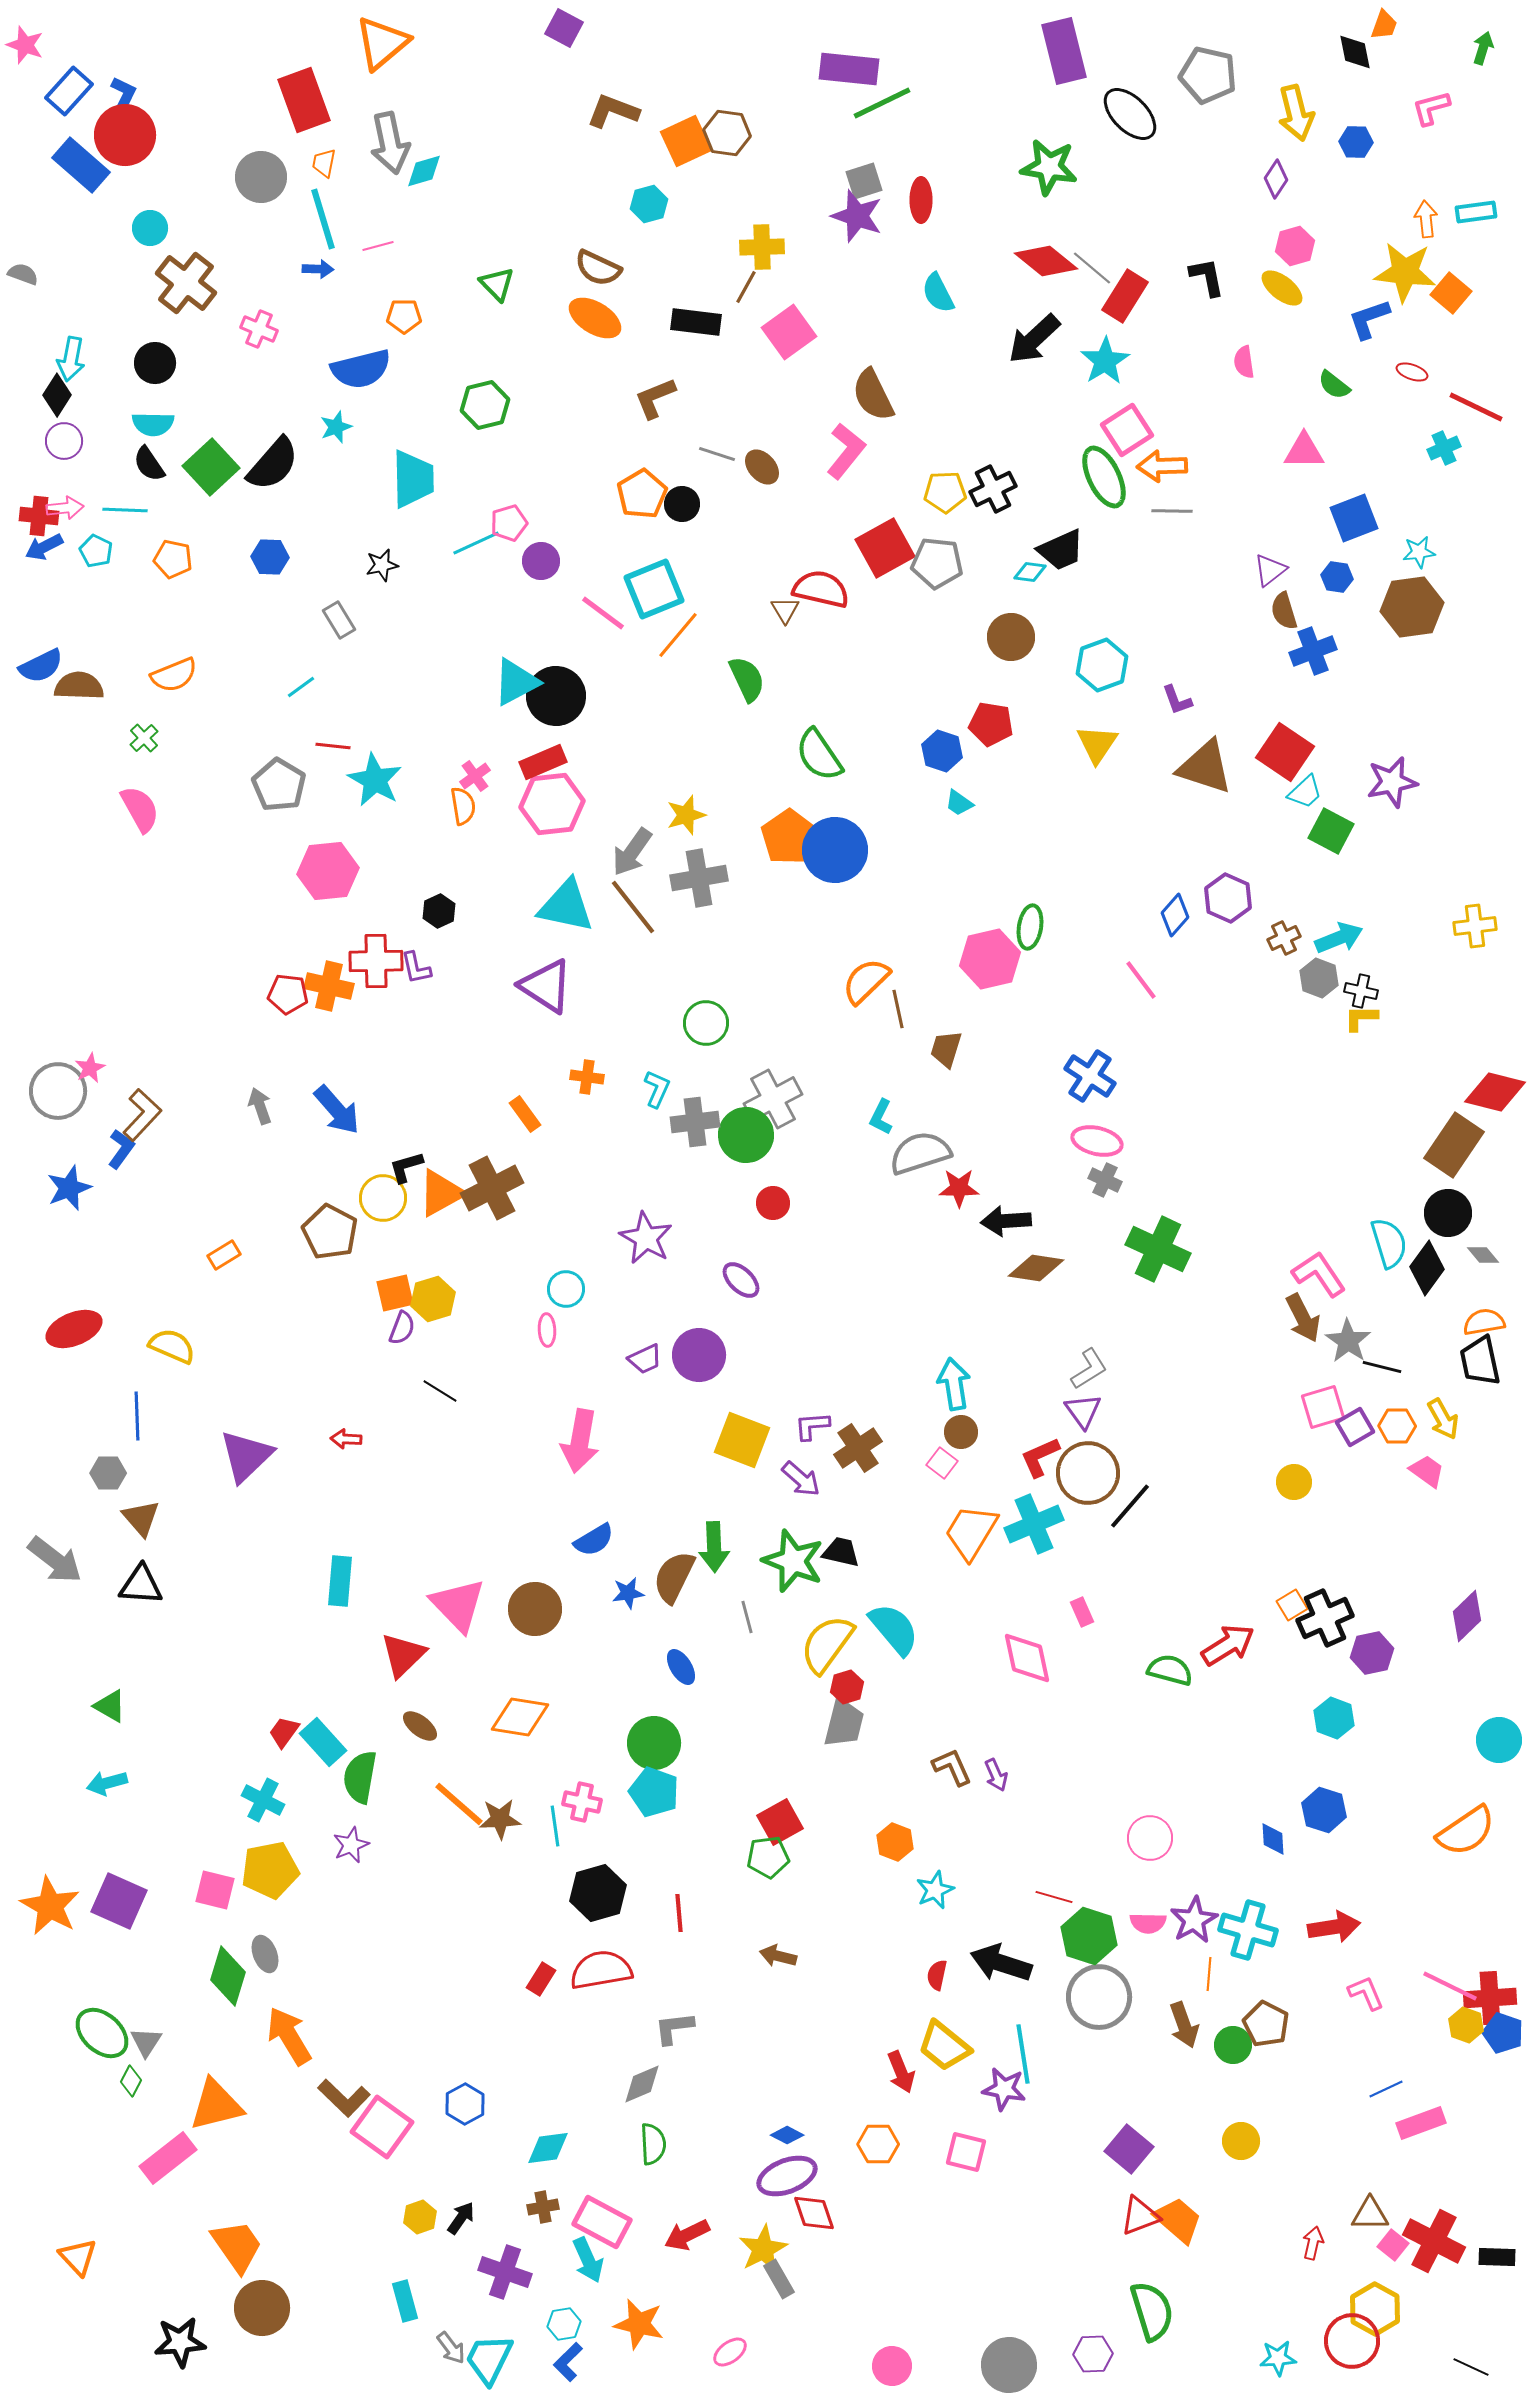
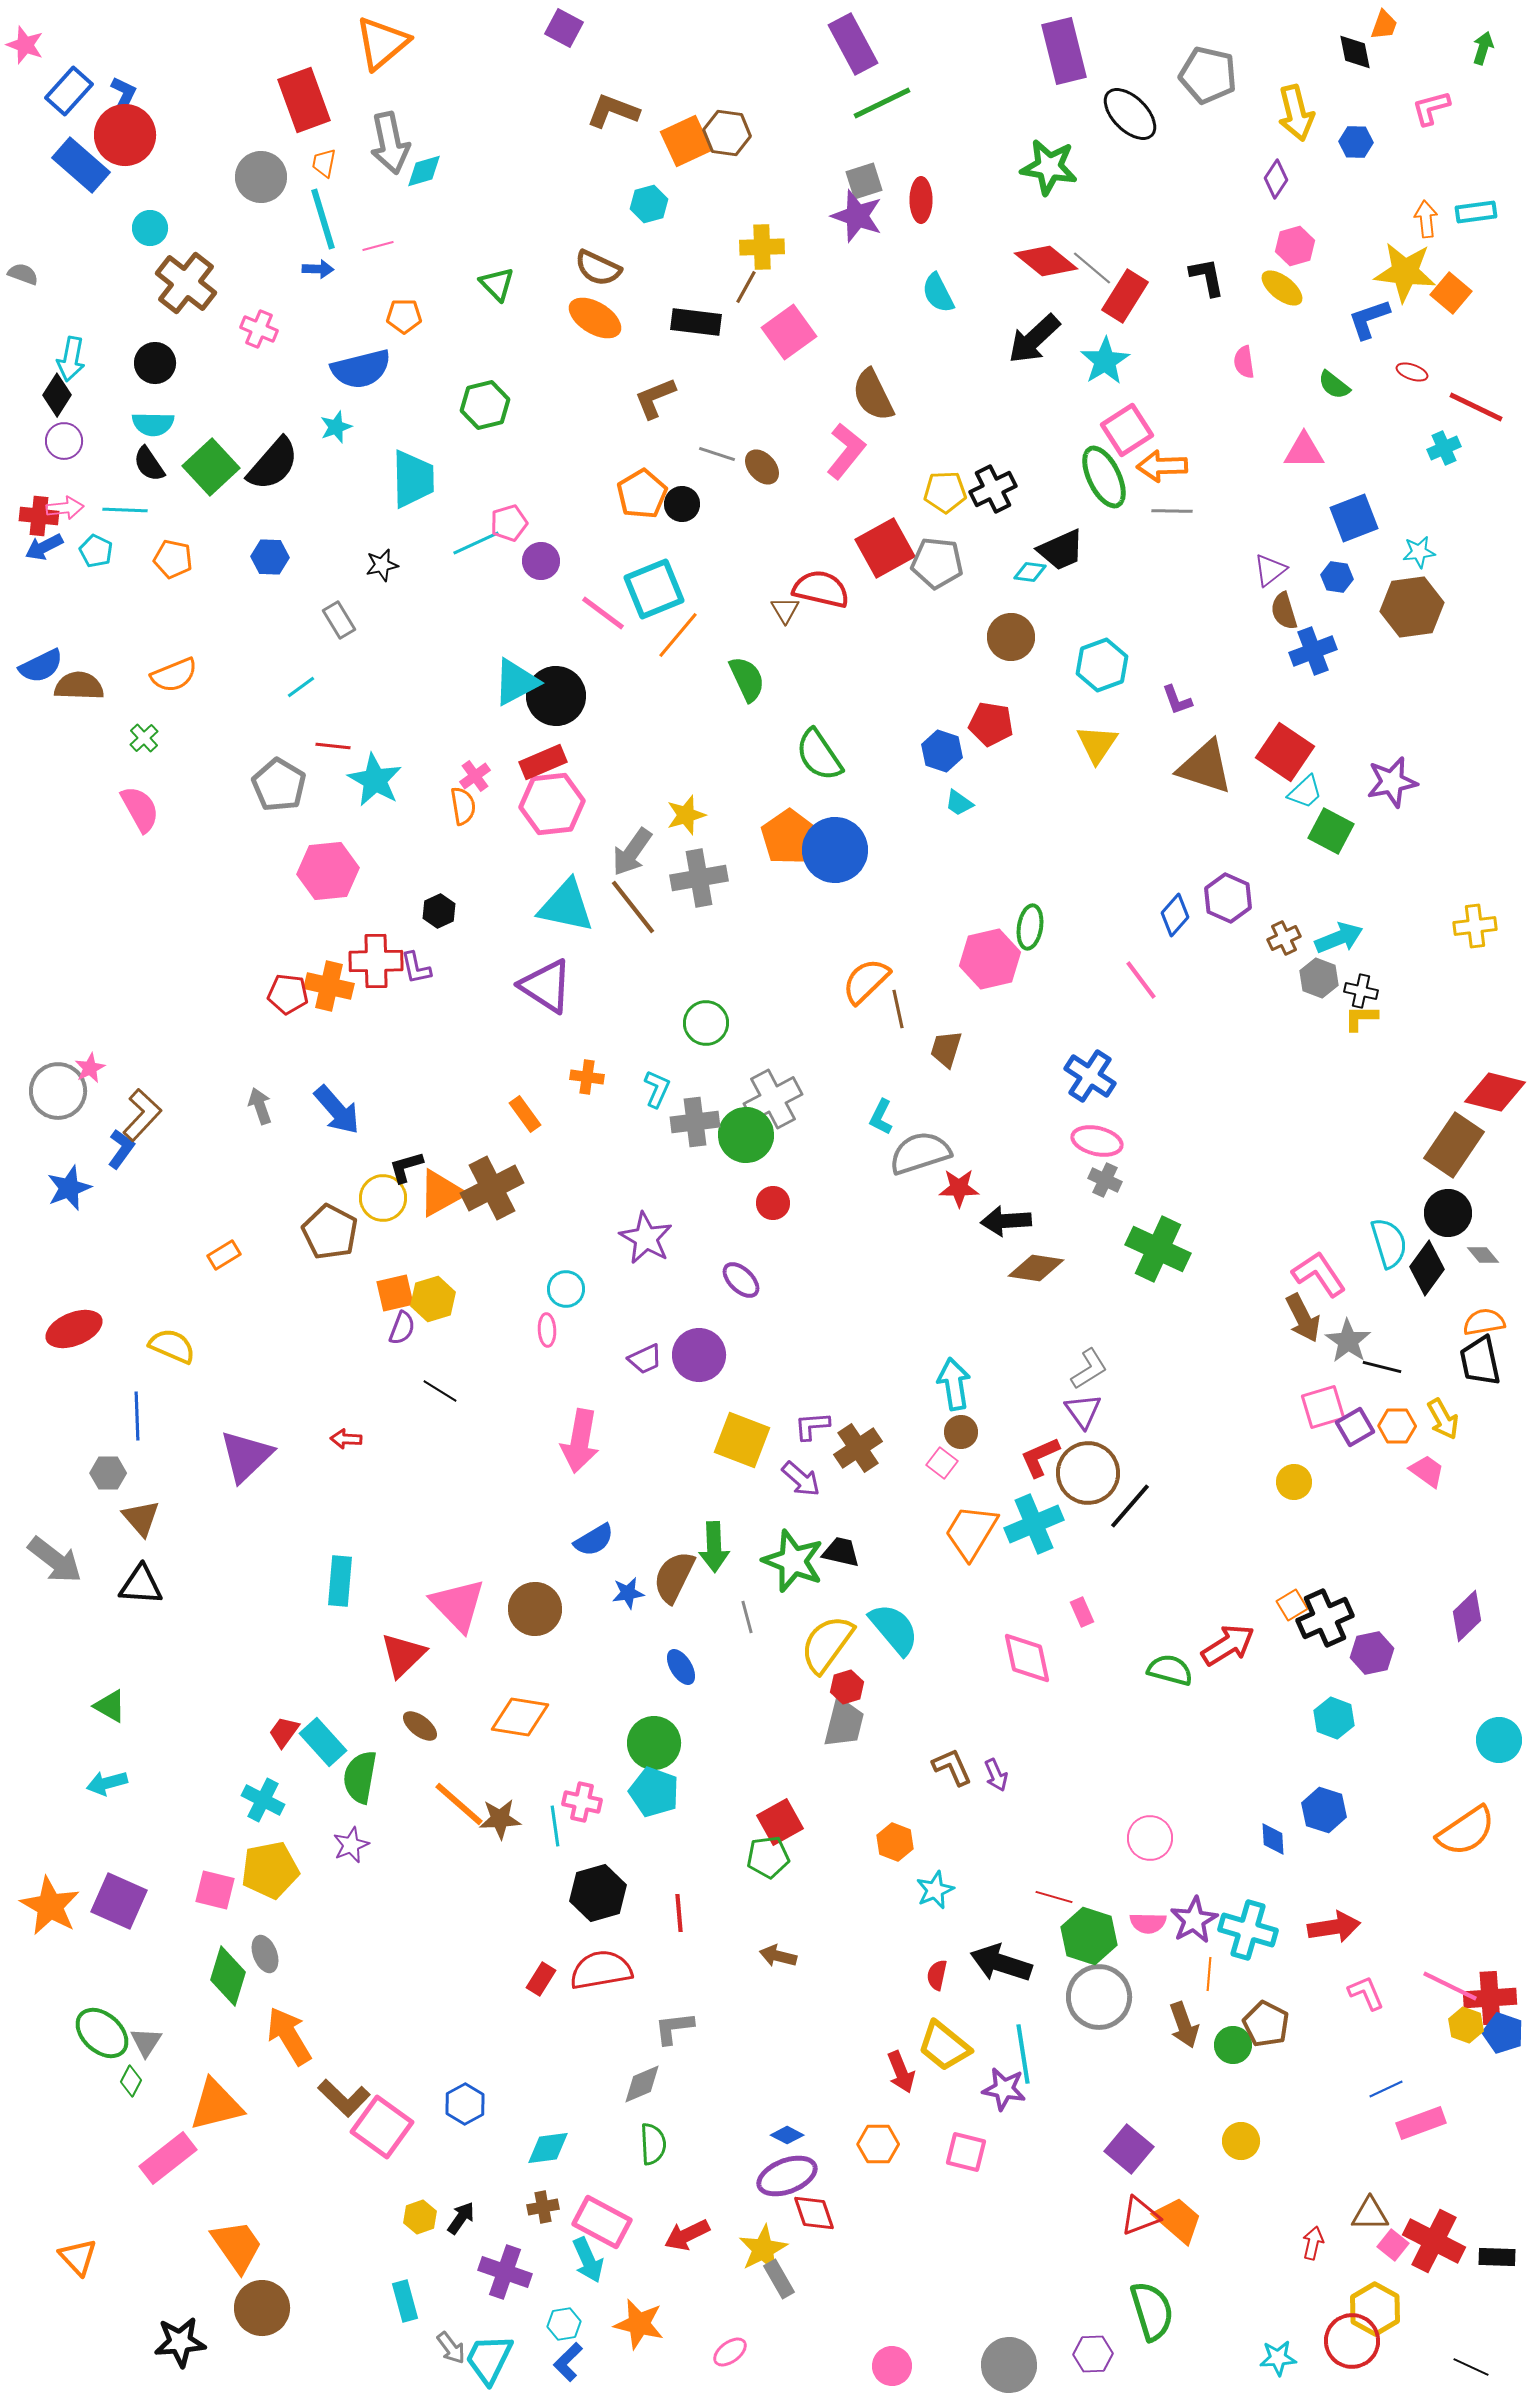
purple rectangle at (849, 69): moved 4 px right, 25 px up; rotated 56 degrees clockwise
